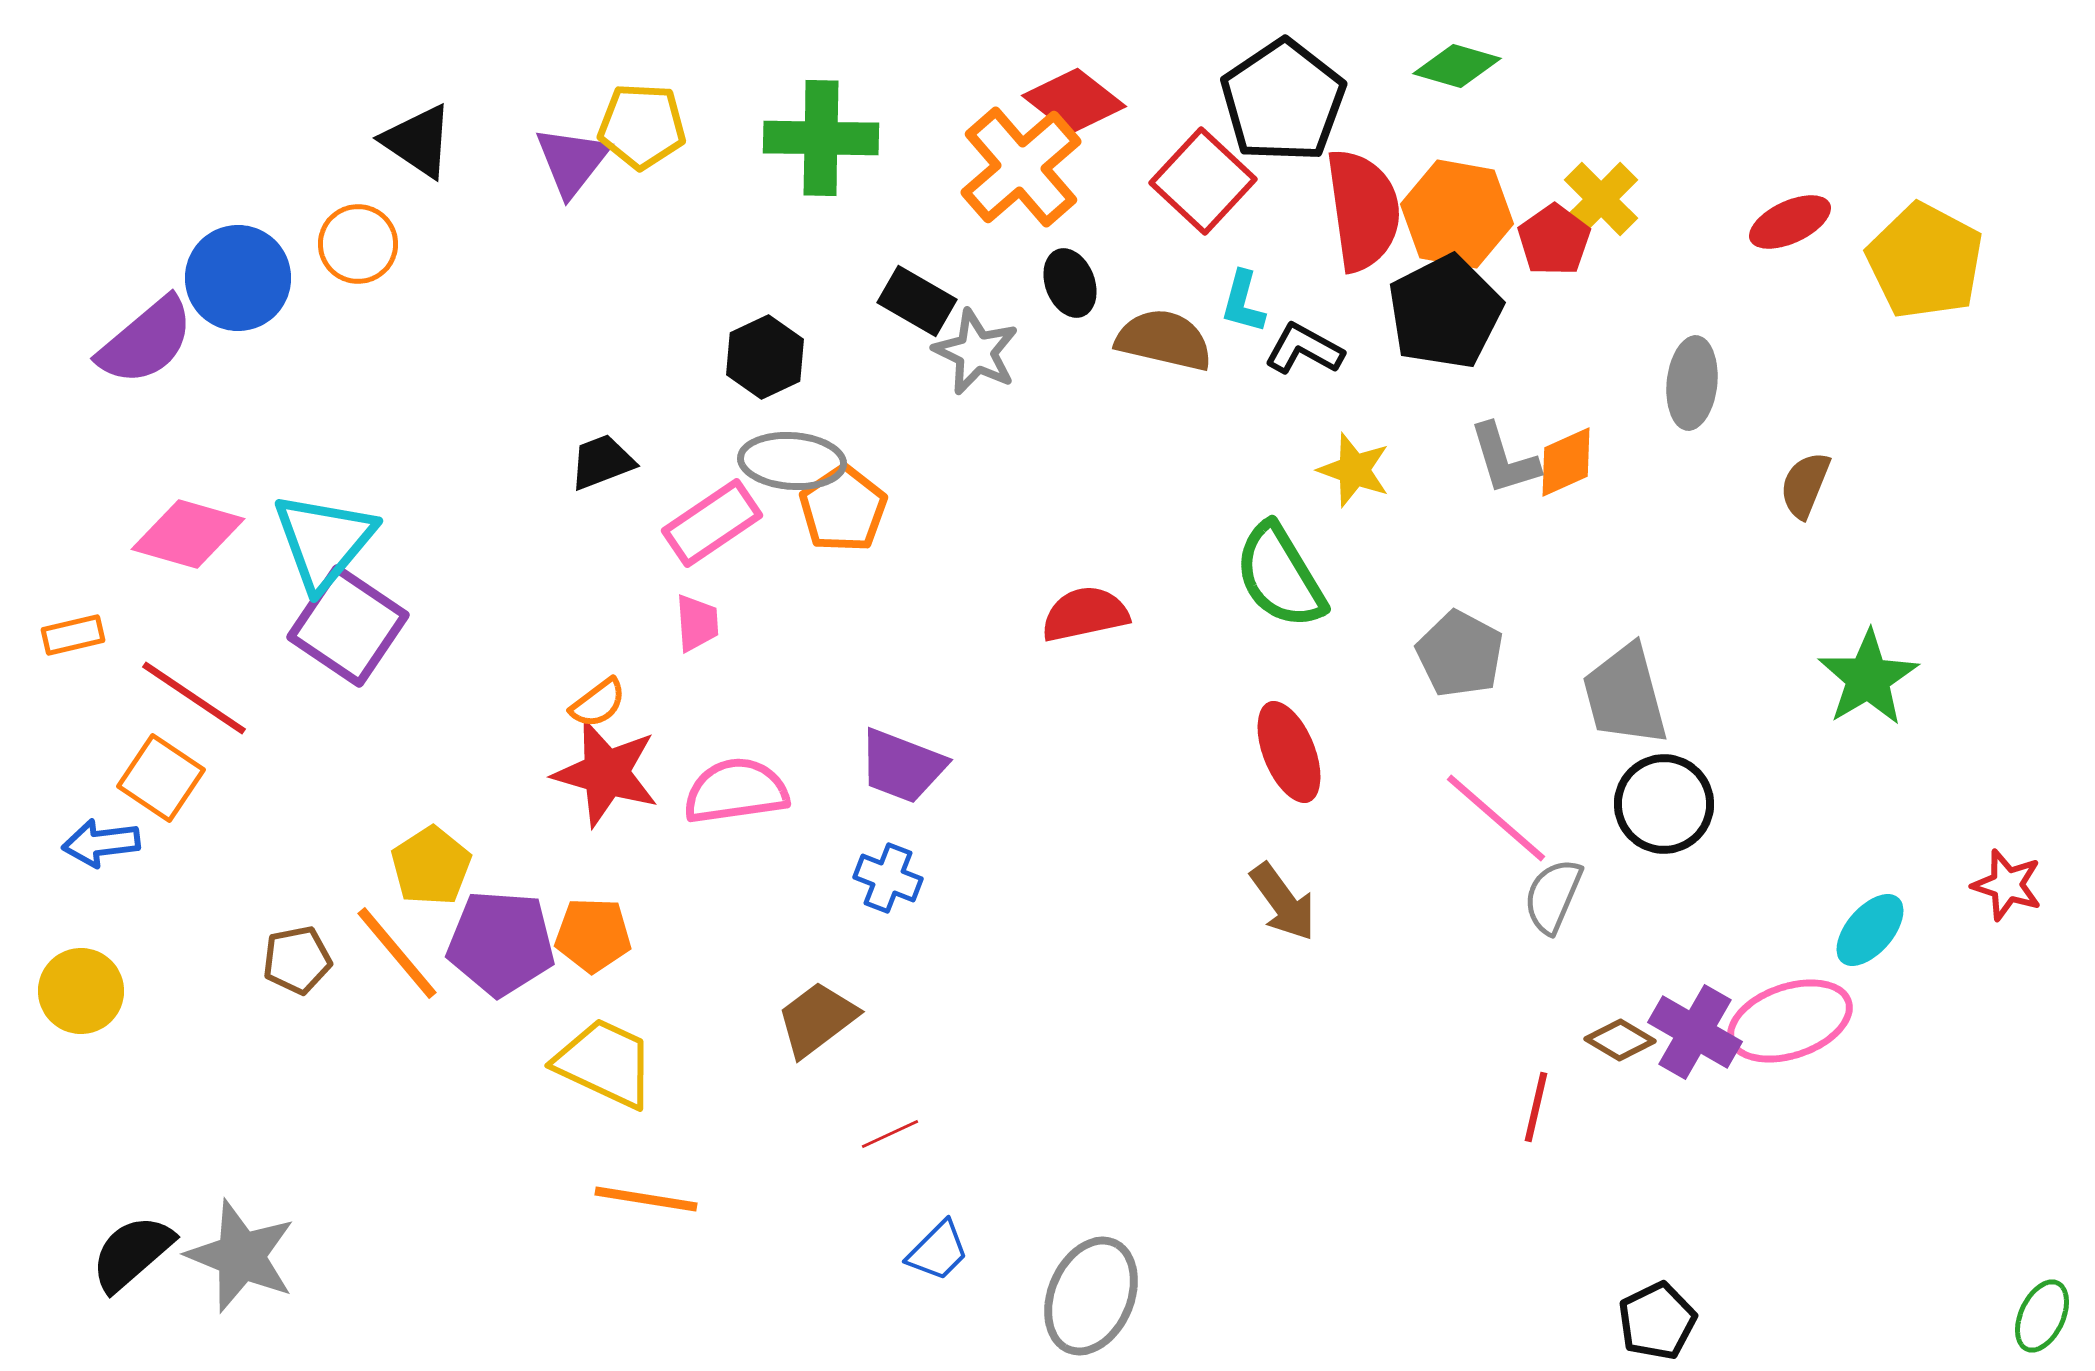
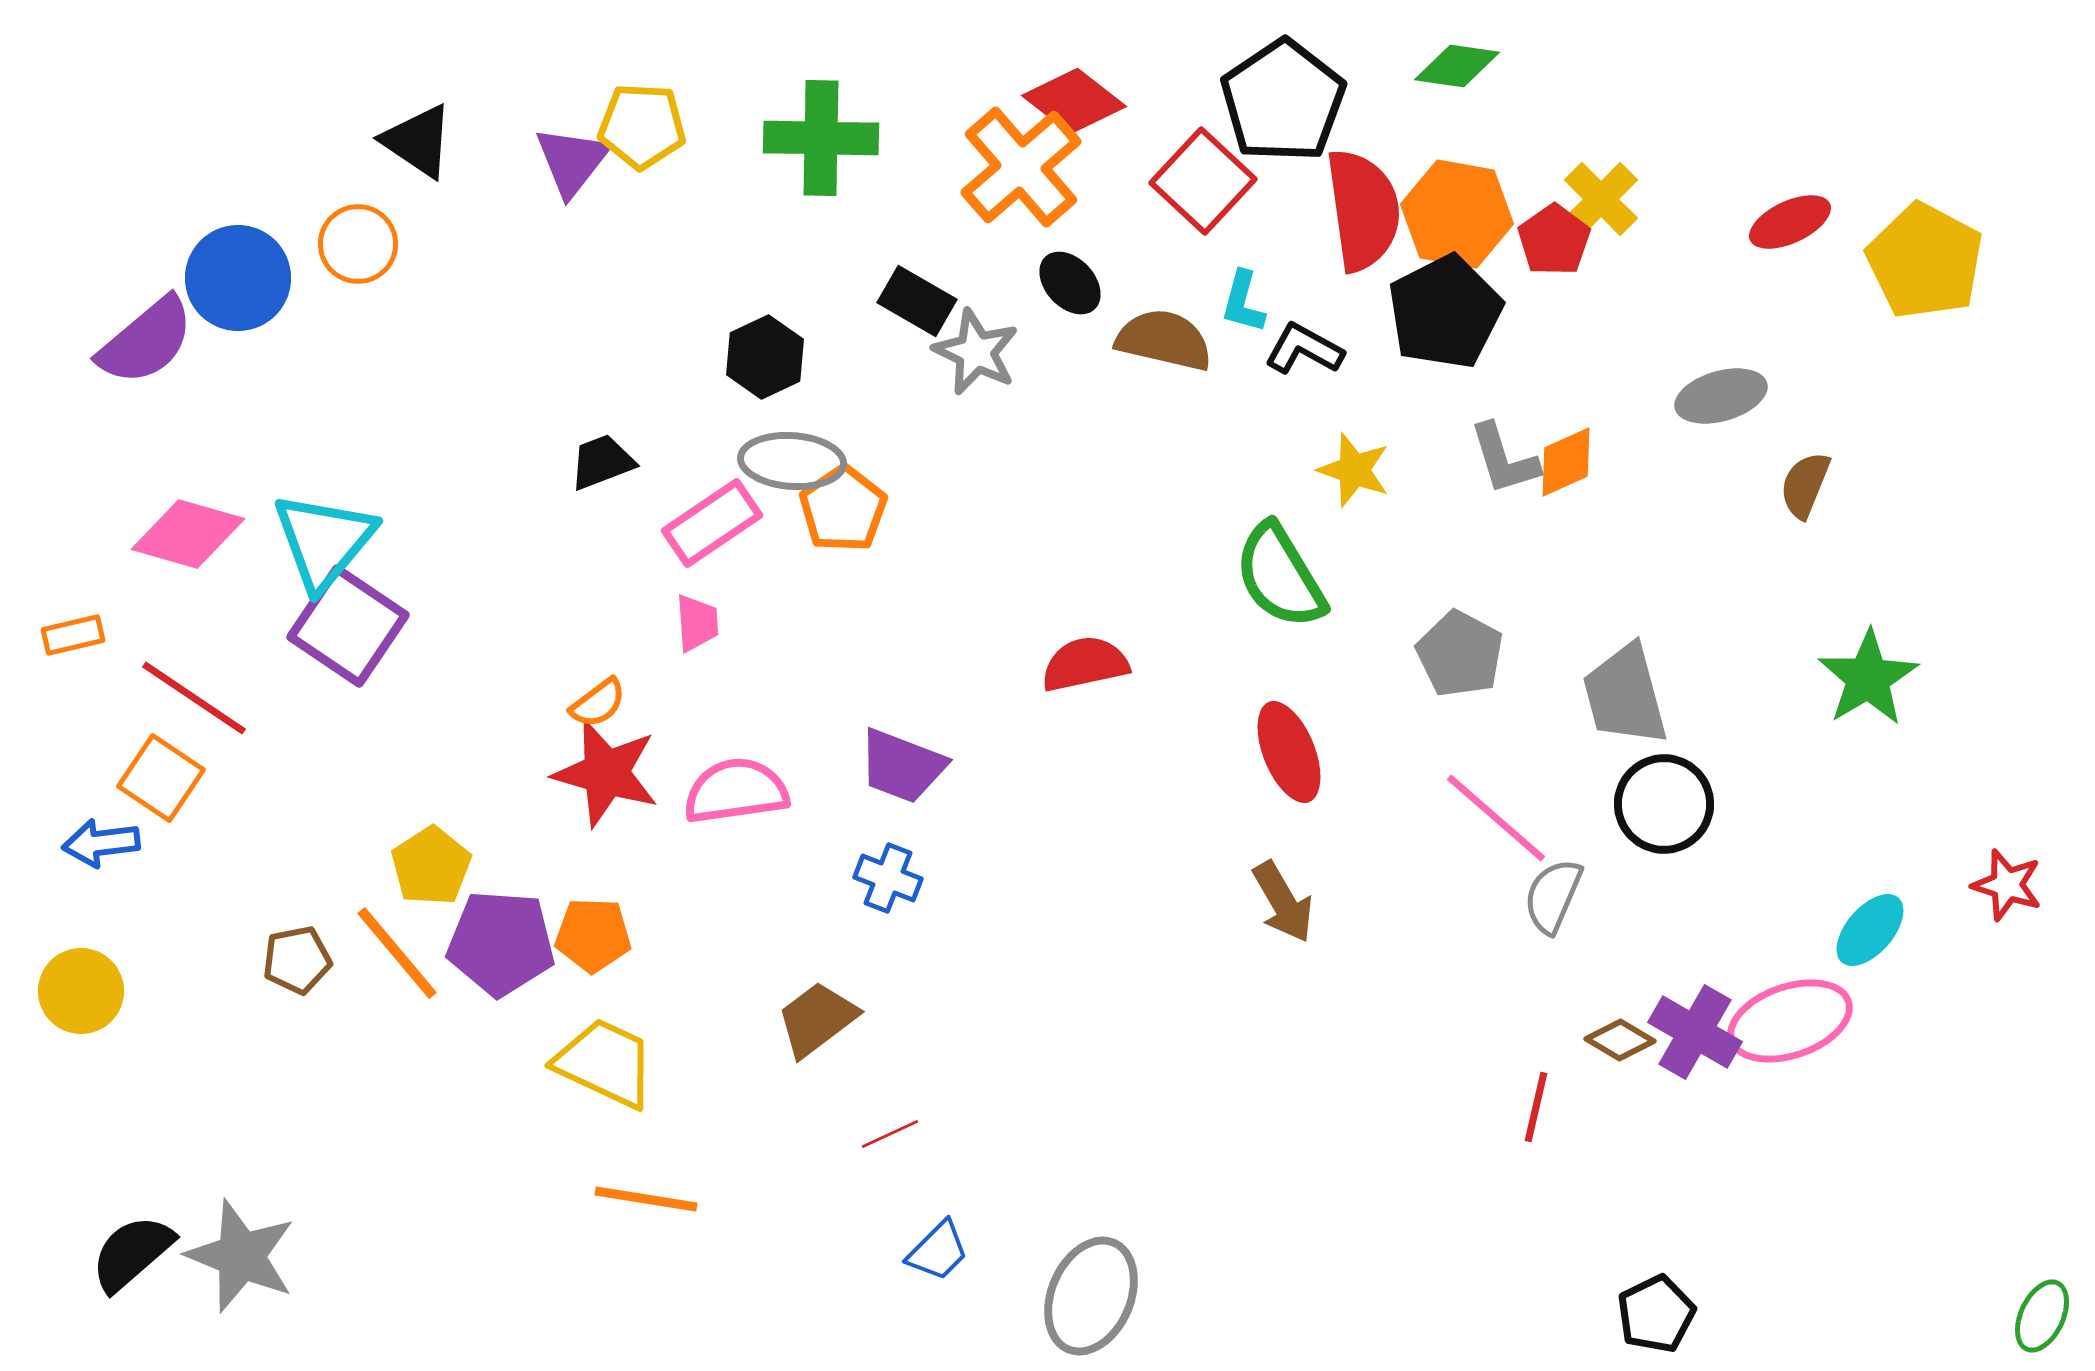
green diamond at (1457, 66): rotated 8 degrees counterclockwise
black ellipse at (1070, 283): rotated 22 degrees counterclockwise
gray ellipse at (1692, 383): moved 29 px right, 13 px down; rotated 68 degrees clockwise
red semicircle at (1085, 614): moved 50 px down
brown arrow at (1283, 902): rotated 6 degrees clockwise
black pentagon at (1657, 1321): moved 1 px left, 7 px up
